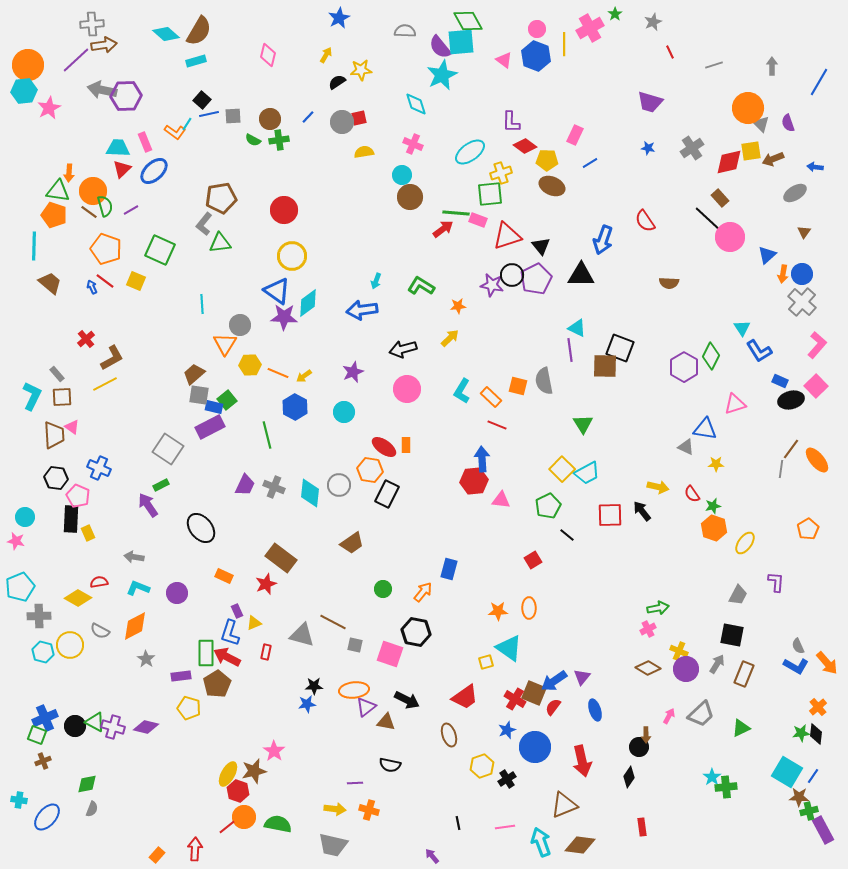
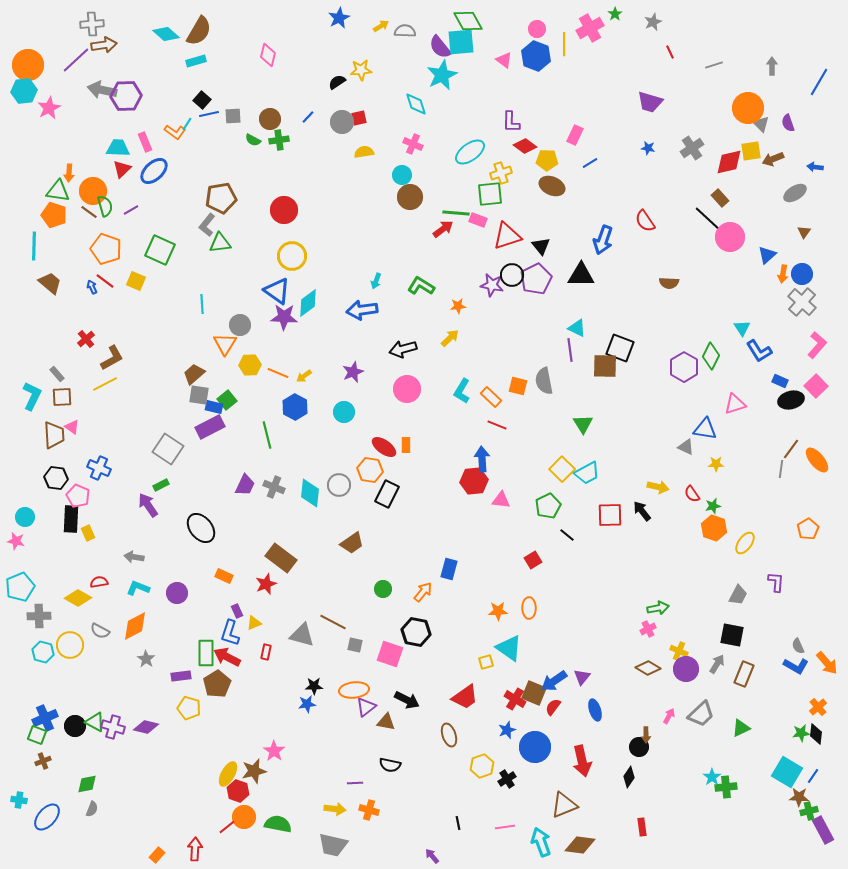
yellow arrow at (326, 55): moved 55 px right, 29 px up; rotated 28 degrees clockwise
gray L-shape at (204, 224): moved 3 px right, 1 px down
